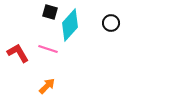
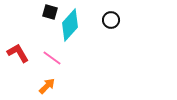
black circle: moved 3 px up
pink line: moved 4 px right, 9 px down; rotated 18 degrees clockwise
